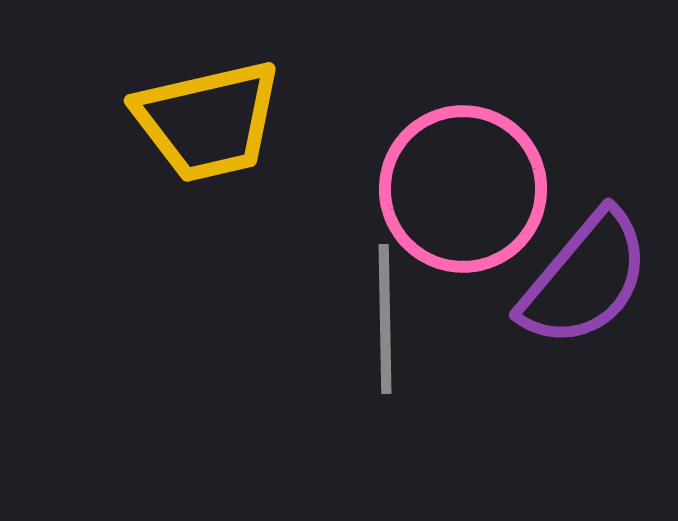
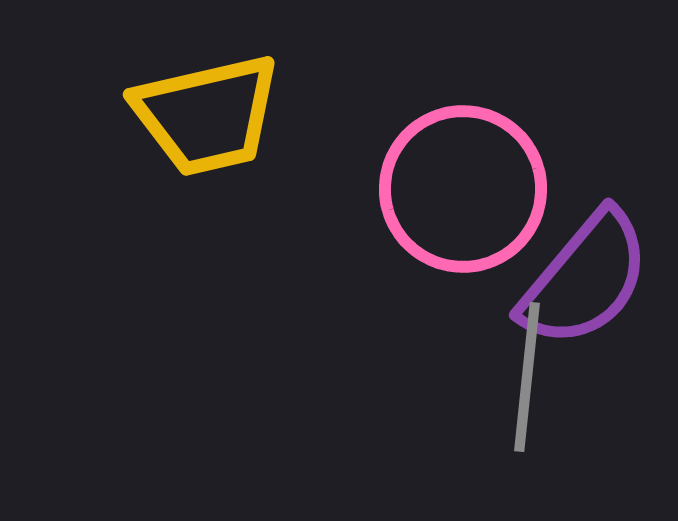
yellow trapezoid: moved 1 px left, 6 px up
gray line: moved 142 px right, 58 px down; rotated 7 degrees clockwise
